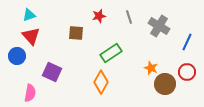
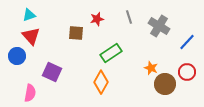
red star: moved 2 px left, 3 px down
blue line: rotated 18 degrees clockwise
